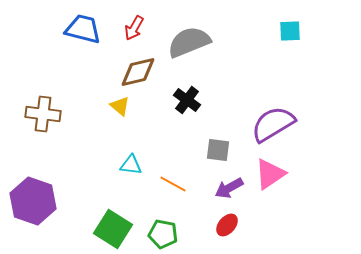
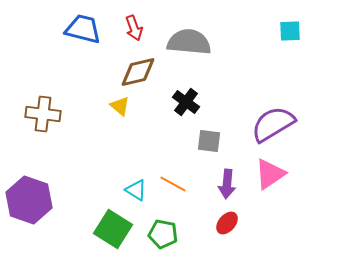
red arrow: rotated 50 degrees counterclockwise
gray semicircle: rotated 27 degrees clockwise
black cross: moved 1 px left, 2 px down
gray square: moved 9 px left, 9 px up
cyan triangle: moved 5 px right, 25 px down; rotated 25 degrees clockwise
purple arrow: moved 2 px left, 4 px up; rotated 56 degrees counterclockwise
purple hexagon: moved 4 px left, 1 px up
red ellipse: moved 2 px up
